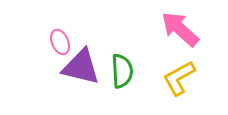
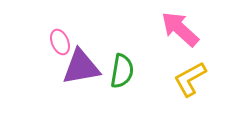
purple triangle: rotated 24 degrees counterclockwise
green semicircle: rotated 12 degrees clockwise
yellow L-shape: moved 11 px right, 1 px down
